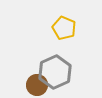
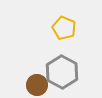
gray hexagon: moved 7 px right; rotated 8 degrees counterclockwise
